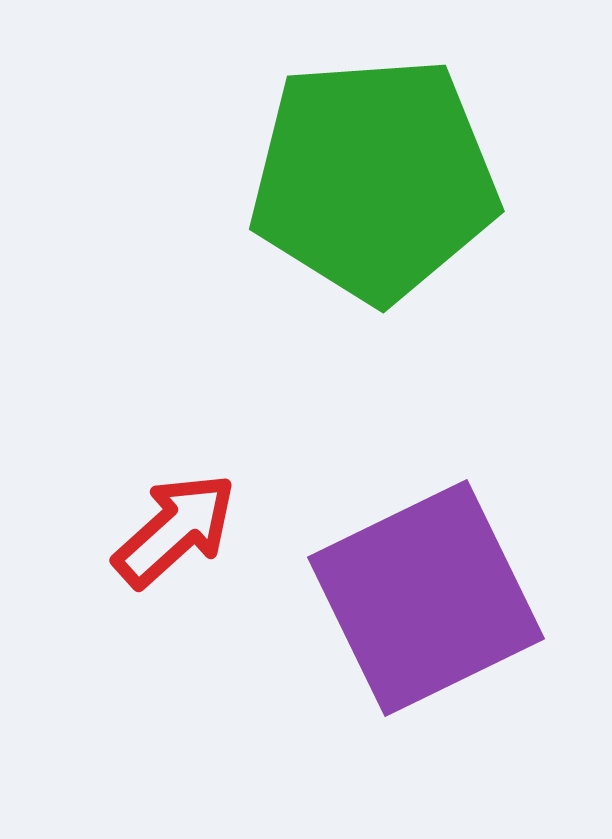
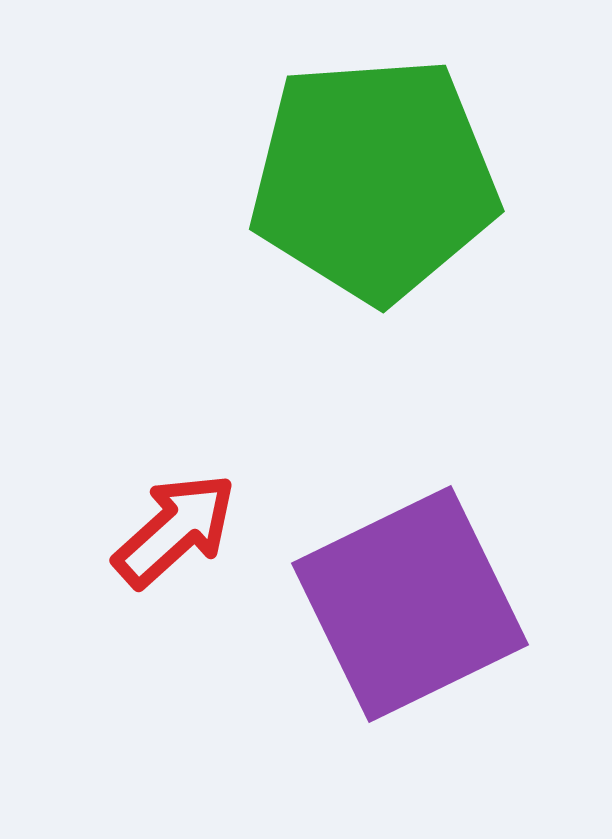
purple square: moved 16 px left, 6 px down
